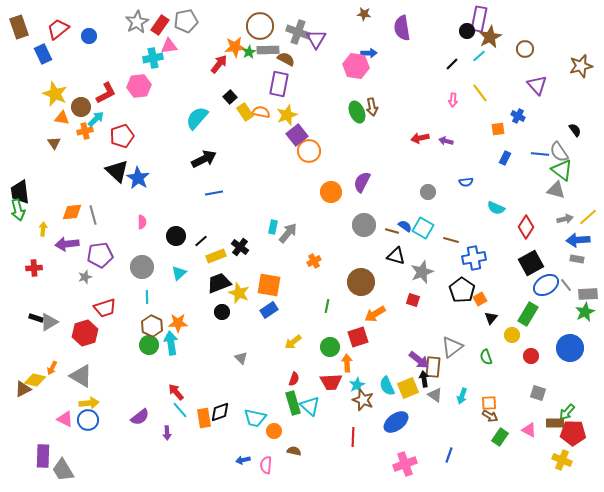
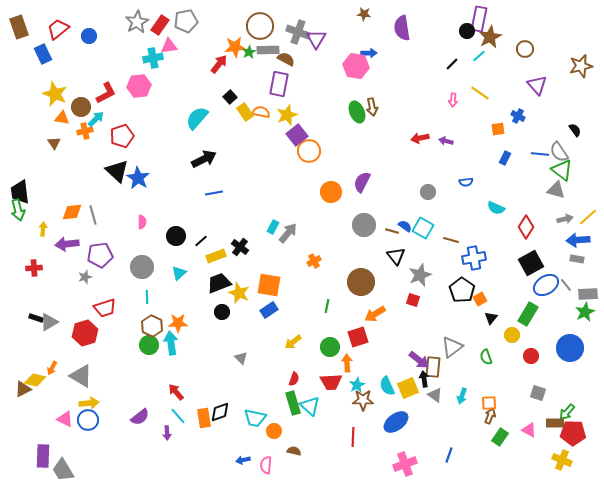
yellow line at (480, 93): rotated 18 degrees counterclockwise
cyan rectangle at (273, 227): rotated 16 degrees clockwise
black triangle at (396, 256): rotated 36 degrees clockwise
gray star at (422, 272): moved 2 px left, 3 px down
brown star at (363, 400): rotated 20 degrees counterclockwise
cyan line at (180, 410): moved 2 px left, 6 px down
brown arrow at (490, 416): rotated 98 degrees counterclockwise
